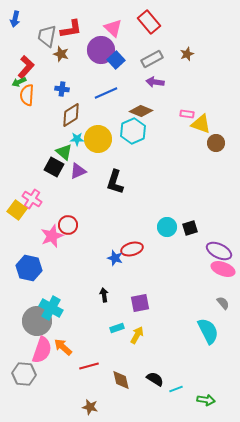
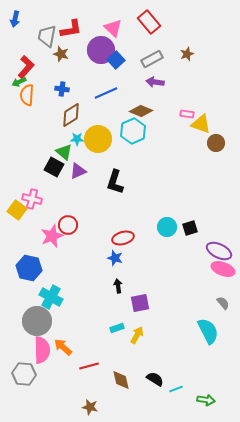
pink cross at (32, 199): rotated 18 degrees counterclockwise
red ellipse at (132, 249): moved 9 px left, 11 px up
black arrow at (104, 295): moved 14 px right, 9 px up
cyan cross at (51, 308): moved 11 px up
pink semicircle at (42, 350): rotated 20 degrees counterclockwise
